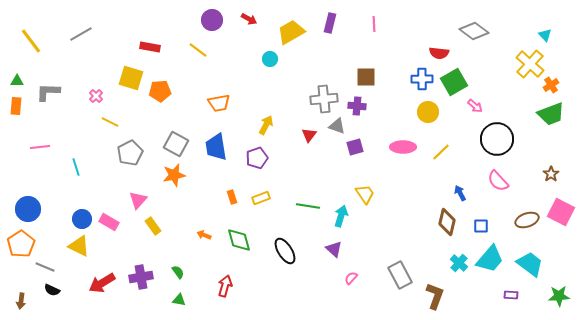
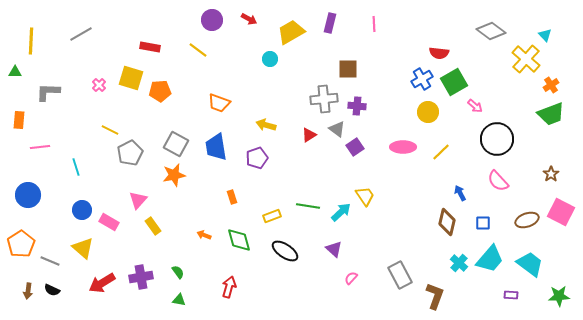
gray diamond at (474, 31): moved 17 px right
yellow line at (31, 41): rotated 40 degrees clockwise
yellow cross at (530, 64): moved 4 px left, 5 px up
brown square at (366, 77): moved 18 px left, 8 px up
blue cross at (422, 79): rotated 30 degrees counterclockwise
green triangle at (17, 81): moved 2 px left, 9 px up
pink cross at (96, 96): moved 3 px right, 11 px up
orange trapezoid at (219, 103): rotated 30 degrees clockwise
orange rectangle at (16, 106): moved 3 px right, 14 px down
yellow line at (110, 122): moved 8 px down
yellow arrow at (266, 125): rotated 102 degrees counterclockwise
gray triangle at (337, 126): moved 3 px down; rotated 18 degrees clockwise
red triangle at (309, 135): rotated 21 degrees clockwise
purple square at (355, 147): rotated 18 degrees counterclockwise
yellow trapezoid at (365, 194): moved 2 px down
yellow rectangle at (261, 198): moved 11 px right, 18 px down
blue circle at (28, 209): moved 14 px up
cyan arrow at (341, 216): moved 4 px up; rotated 30 degrees clockwise
blue circle at (82, 219): moved 9 px up
blue square at (481, 226): moved 2 px right, 3 px up
yellow triangle at (79, 246): moved 4 px right, 2 px down; rotated 15 degrees clockwise
black ellipse at (285, 251): rotated 24 degrees counterclockwise
gray line at (45, 267): moved 5 px right, 6 px up
red arrow at (225, 286): moved 4 px right, 1 px down
brown arrow at (21, 301): moved 7 px right, 10 px up
